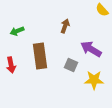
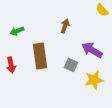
purple arrow: moved 1 px right, 1 px down
yellow star: rotated 12 degrees counterclockwise
